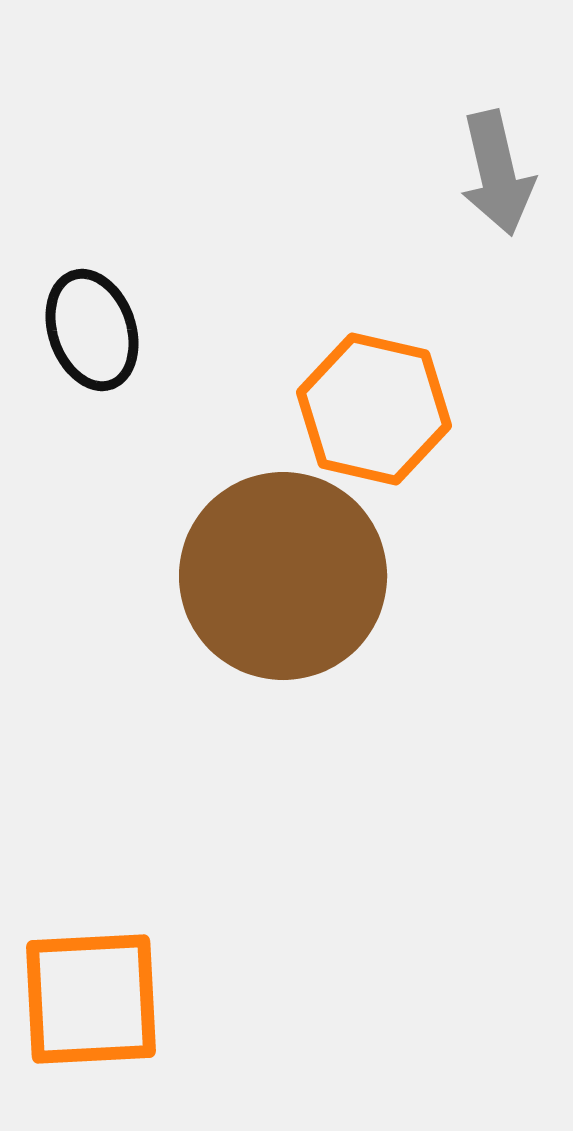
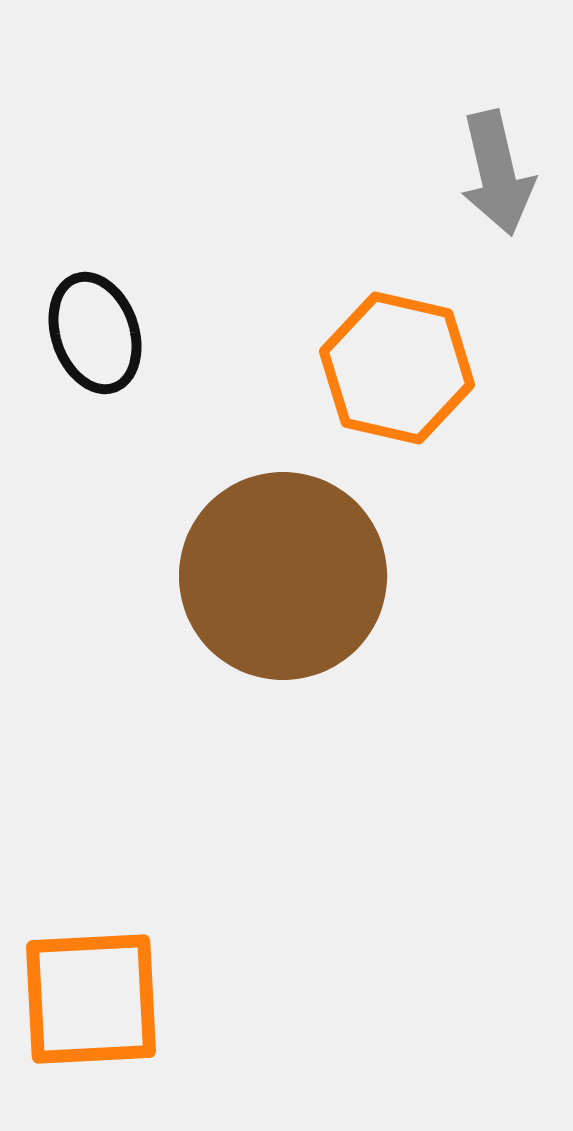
black ellipse: moved 3 px right, 3 px down
orange hexagon: moved 23 px right, 41 px up
